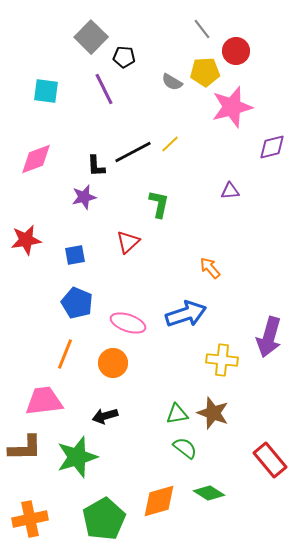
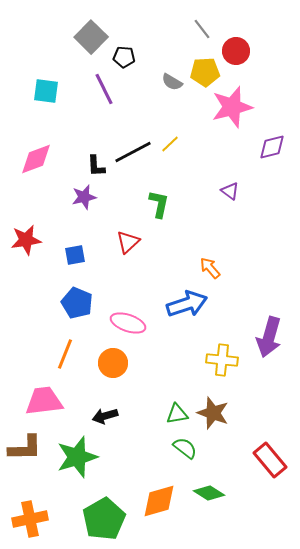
purple triangle: rotated 42 degrees clockwise
blue arrow: moved 1 px right, 10 px up
